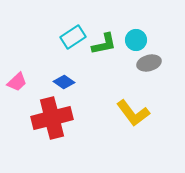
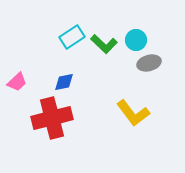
cyan rectangle: moved 1 px left
green L-shape: rotated 56 degrees clockwise
blue diamond: rotated 45 degrees counterclockwise
